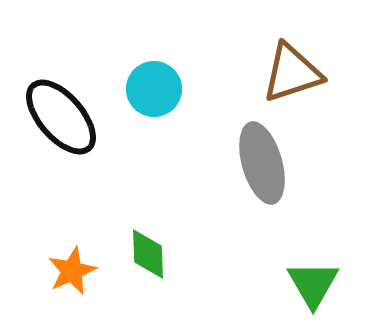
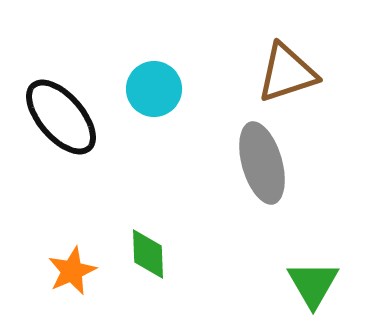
brown triangle: moved 5 px left
